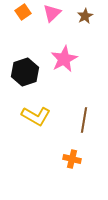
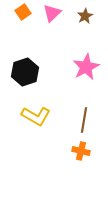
pink star: moved 22 px right, 8 px down
orange cross: moved 9 px right, 8 px up
